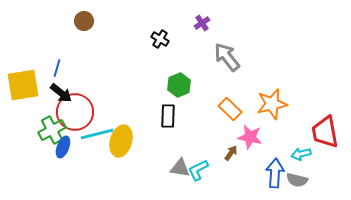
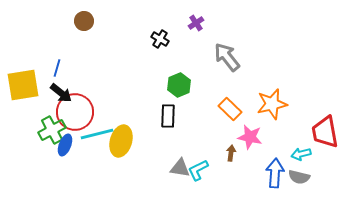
purple cross: moved 6 px left
blue ellipse: moved 2 px right, 2 px up
brown arrow: rotated 28 degrees counterclockwise
gray semicircle: moved 2 px right, 3 px up
